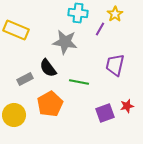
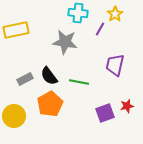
yellow rectangle: rotated 35 degrees counterclockwise
black semicircle: moved 1 px right, 8 px down
yellow circle: moved 1 px down
